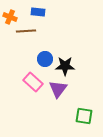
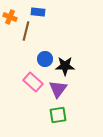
brown line: rotated 72 degrees counterclockwise
green square: moved 26 px left, 1 px up; rotated 18 degrees counterclockwise
